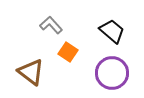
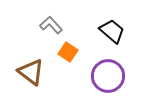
purple circle: moved 4 px left, 3 px down
